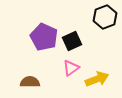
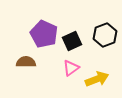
black hexagon: moved 18 px down
purple pentagon: moved 3 px up
brown semicircle: moved 4 px left, 20 px up
